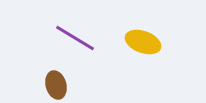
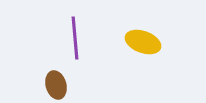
purple line: rotated 54 degrees clockwise
